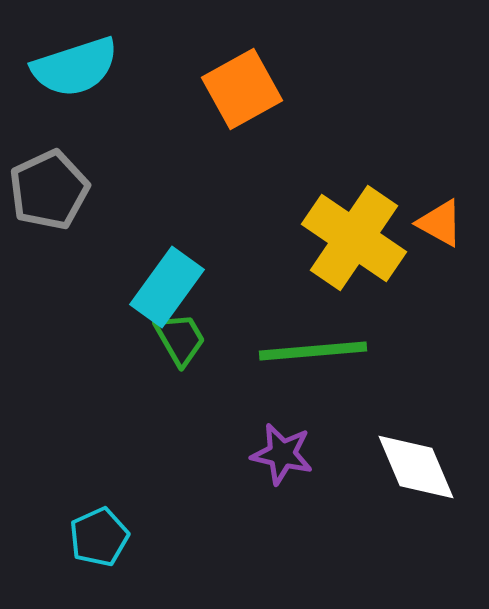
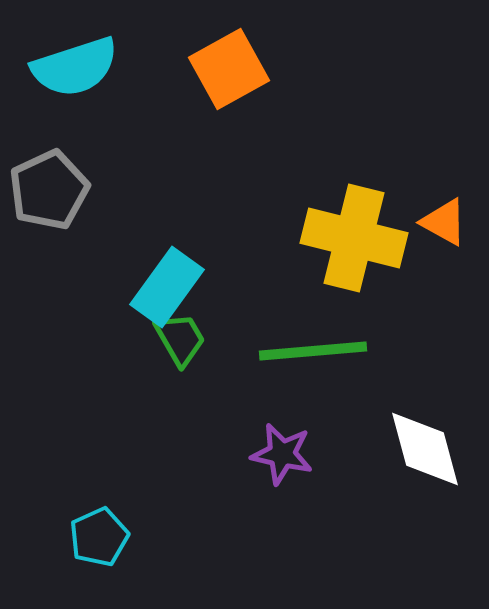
orange square: moved 13 px left, 20 px up
orange triangle: moved 4 px right, 1 px up
yellow cross: rotated 20 degrees counterclockwise
white diamond: moved 9 px right, 18 px up; rotated 8 degrees clockwise
